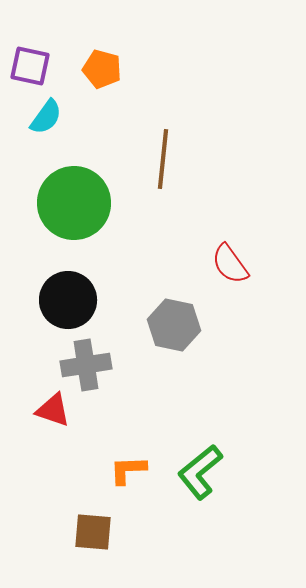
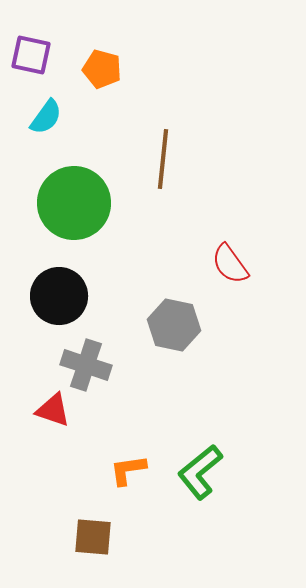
purple square: moved 1 px right, 11 px up
black circle: moved 9 px left, 4 px up
gray cross: rotated 27 degrees clockwise
orange L-shape: rotated 6 degrees counterclockwise
brown square: moved 5 px down
